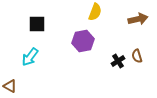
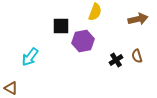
black square: moved 24 px right, 2 px down
black cross: moved 2 px left, 1 px up
brown triangle: moved 1 px right, 2 px down
